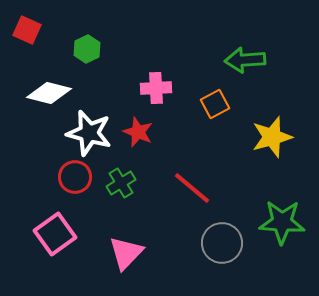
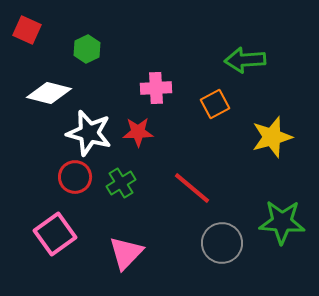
red star: rotated 24 degrees counterclockwise
